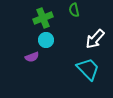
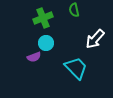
cyan circle: moved 3 px down
purple semicircle: moved 2 px right
cyan trapezoid: moved 12 px left, 1 px up
